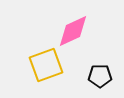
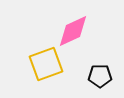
yellow square: moved 1 px up
